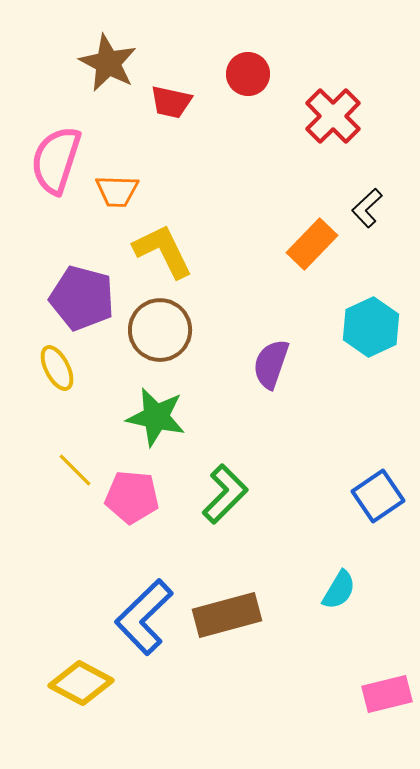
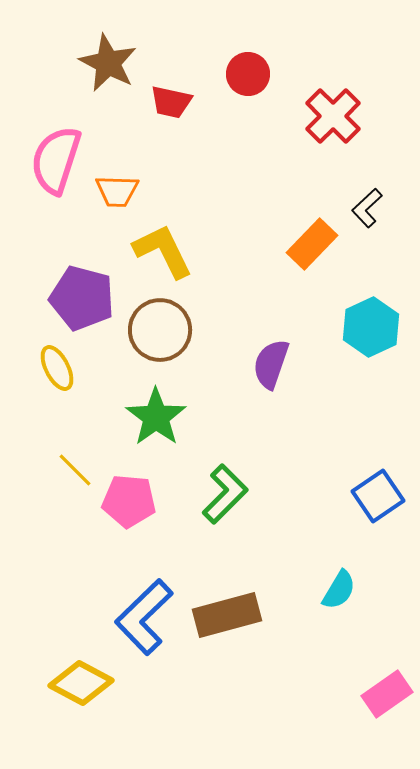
green star: rotated 24 degrees clockwise
pink pentagon: moved 3 px left, 4 px down
pink rectangle: rotated 21 degrees counterclockwise
